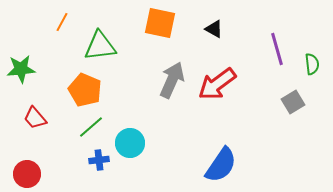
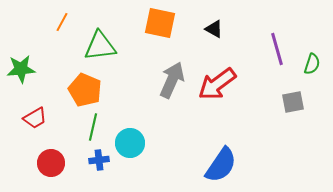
green semicircle: rotated 25 degrees clockwise
gray square: rotated 20 degrees clockwise
red trapezoid: rotated 80 degrees counterclockwise
green line: moved 2 px right; rotated 36 degrees counterclockwise
red circle: moved 24 px right, 11 px up
